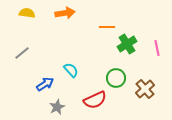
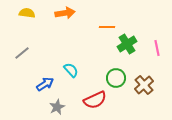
brown cross: moved 1 px left, 4 px up
